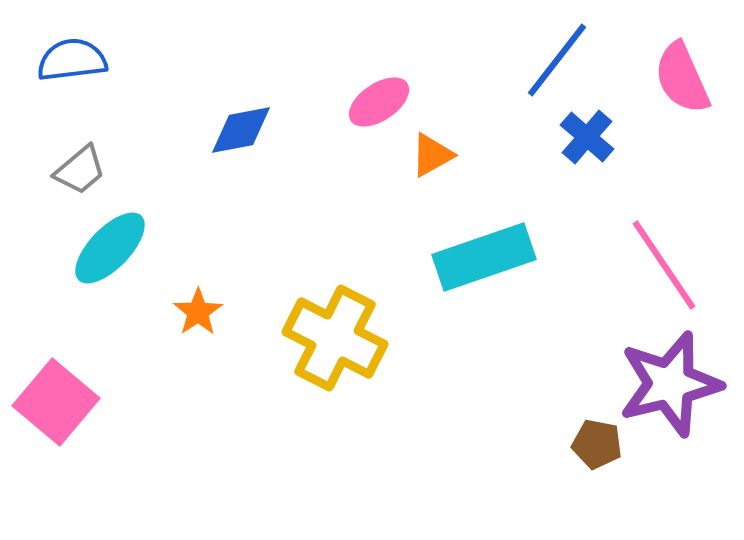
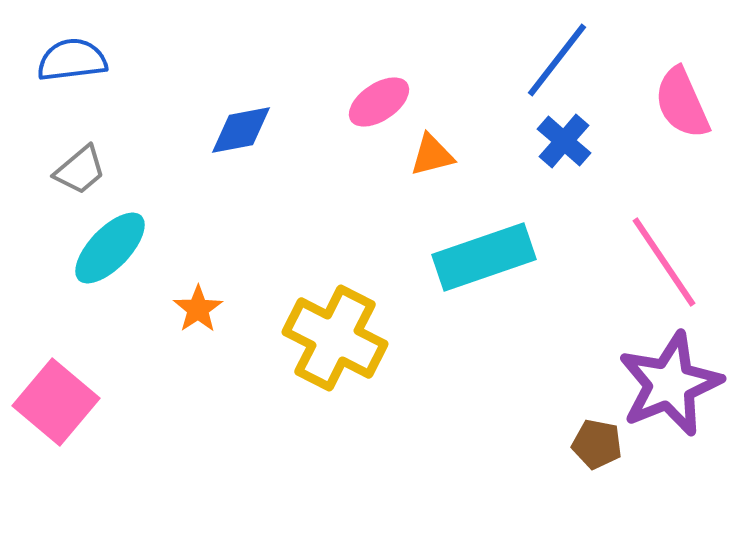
pink semicircle: moved 25 px down
blue cross: moved 23 px left, 4 px down
orange triangle: rotated 15 degrees clockwise
pink line: moved 3 px up
orange star: moved 3 px up
purple star: rotated 8 degrees counterclockwise
